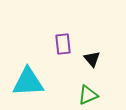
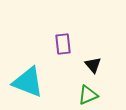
black triangle: moved 1 px right, 6 px down
cyan triangle: rotated 24 degrees clockwise
